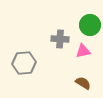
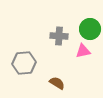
green circle: moved 4 px down
gray cross: moved 1 px left, 3 px up
brown semicircle: moved 26 px left
